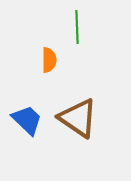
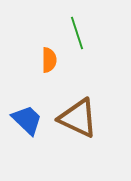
green line: moved 6 px down; rotated 16 degrees counterclockwise
brown triangle: rotated 9 degrees counterclockwise
